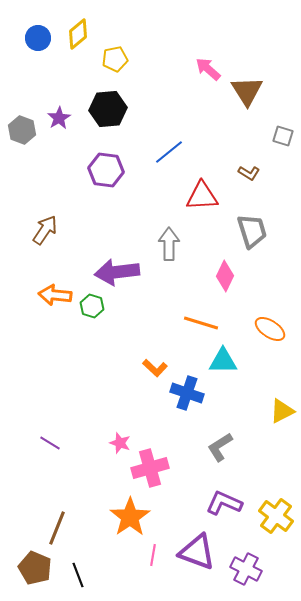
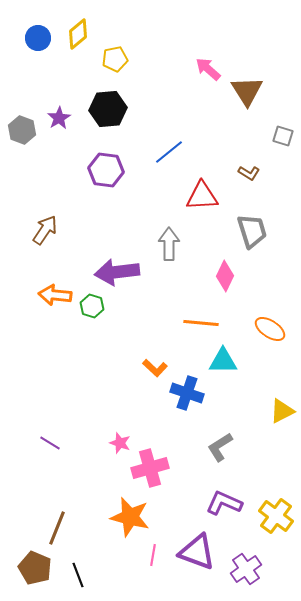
orange line: rotated 12 degrees counterclockwise
orange star: rotated 24 degrees counterclockwise
purple cross: rotated 28 degrees clockwise
